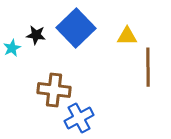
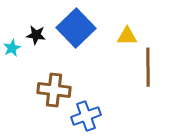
blue cross: moved 7 px right, 2 px up; rotated 8 degrees clockwise
